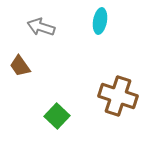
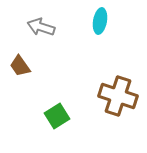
green square: rotated 15 degrees clockwise
